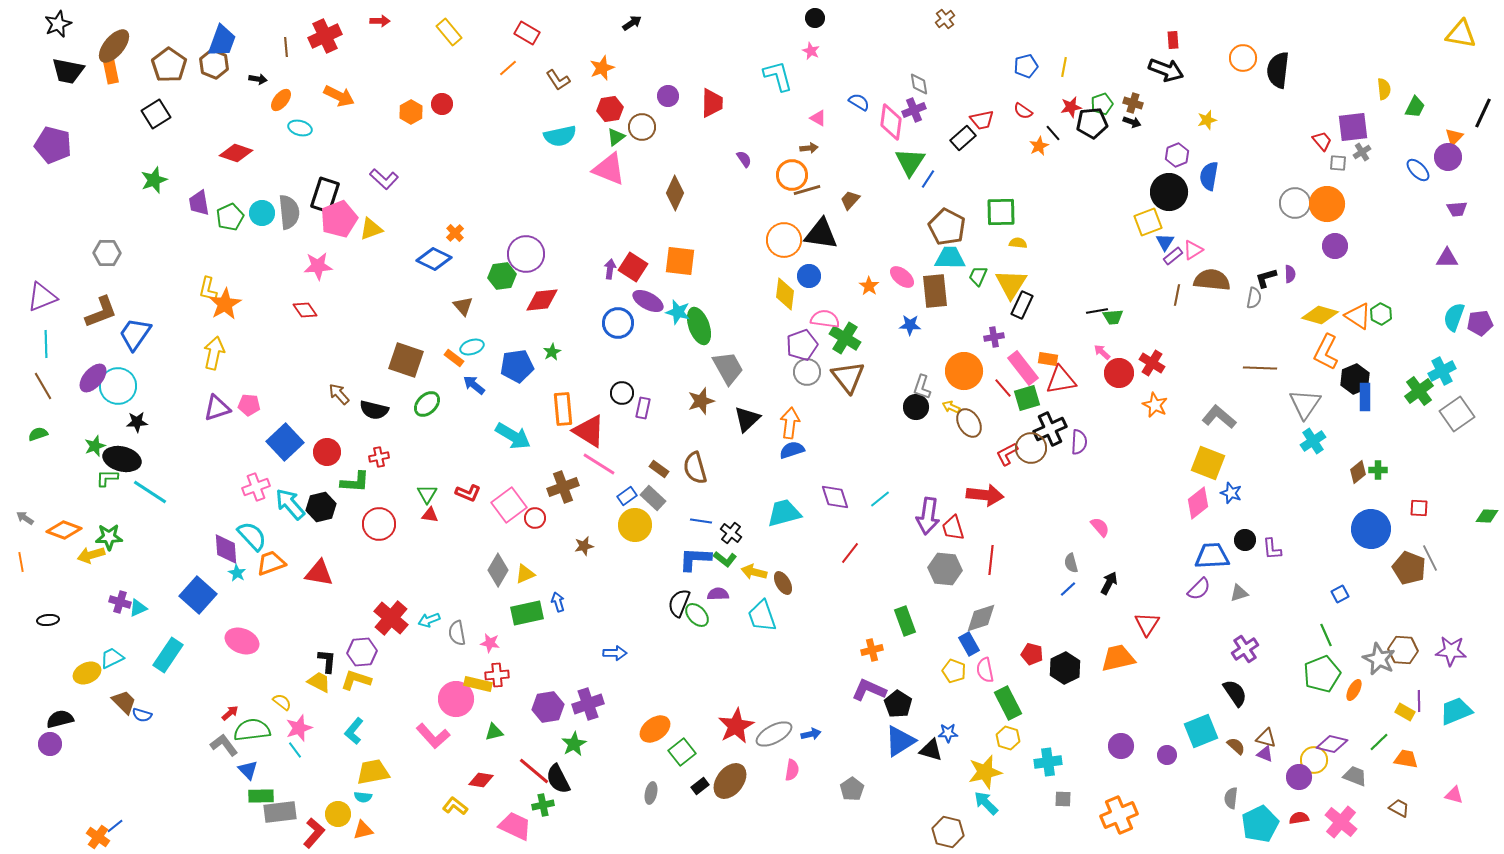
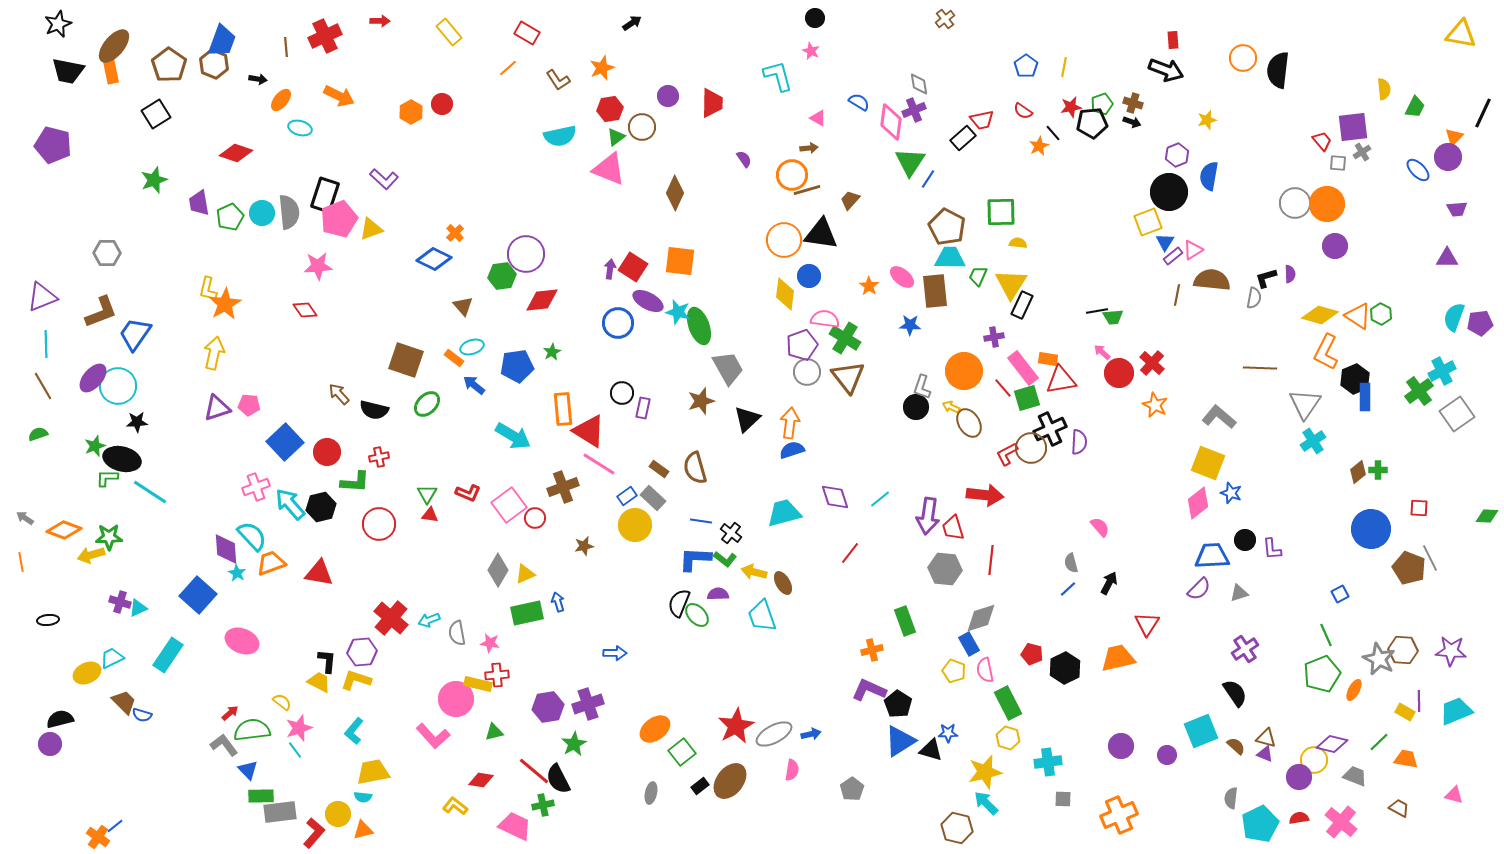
blue pentagon at (1026, 66): rotated 20 degrees counterclockwise
red cross at (1152, 363): rotated 10 degrees clockwise
brown hexagon at (948, 832): moved 9 px right, 4 px up
